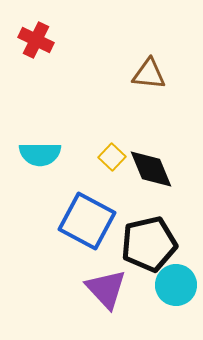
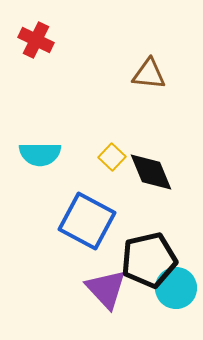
black diamond: moved 3 px down
black pentagon: moved 16 px down
cyan circle: moved 3 px down
